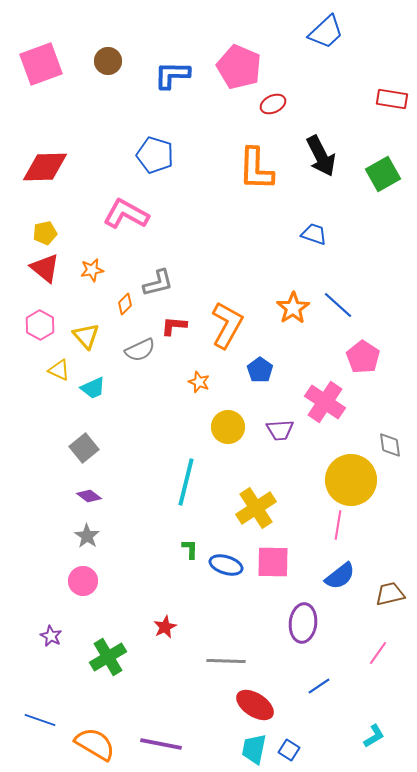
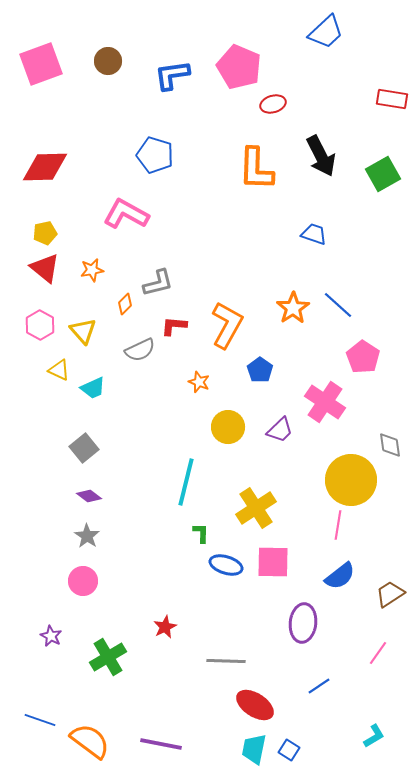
blue L-shape at (172, 75): rotated 9 degrees counterclockwise
red ellipse at (273, 104): rotated 10 degrees clockwise
yellow triangle at (86, 336): moved 3 px left, 5 px up
purple trapezoid at (280, 430): rotated 40 degrees counterclockwise
green L-shape at (190, 549): moved 11 px right, 16 px up
brown trapezoid at (390, 594): rotated 20 degrees counterclockwise
orange semicircle at (95, 744): moved 5 px left, 3 px up; rotated 6 degrees clockwise
